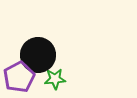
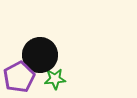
black circle: moved 2 px right
